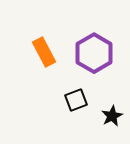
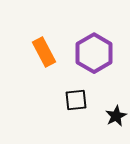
black square: rotated 15 degrees clockwise
black star: moved 4 px right
